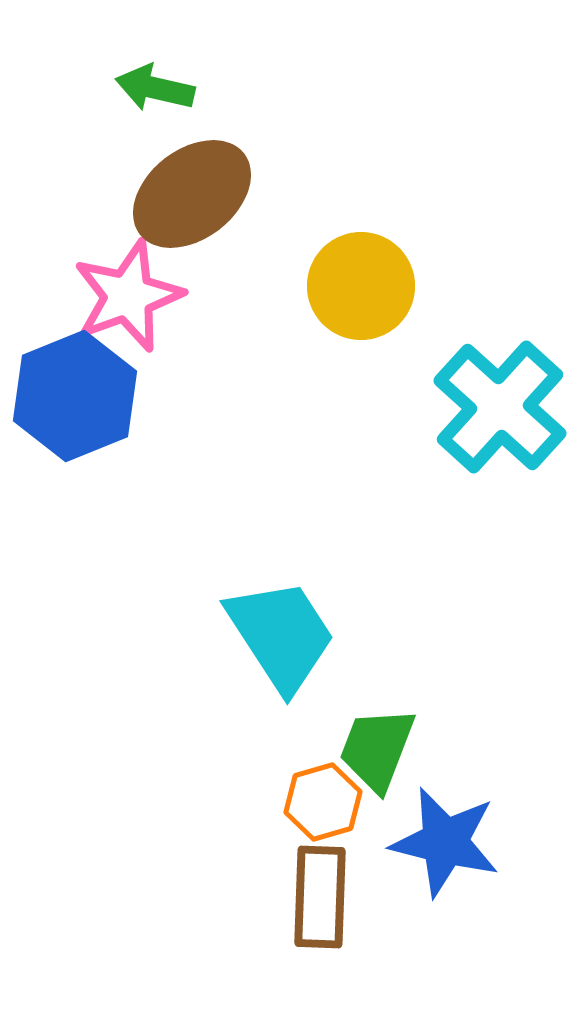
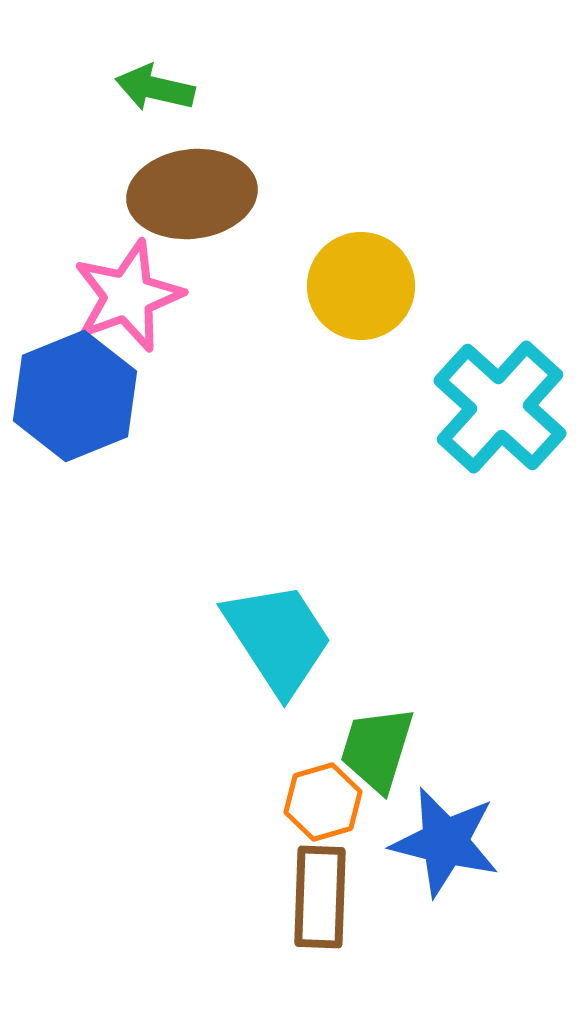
brown ellipse: rotated 31 degrees clockwise
cyan trapezoid: moved 3 px left, 3 px down
green trapezoid: rotated 4 degrees counterclockwise
